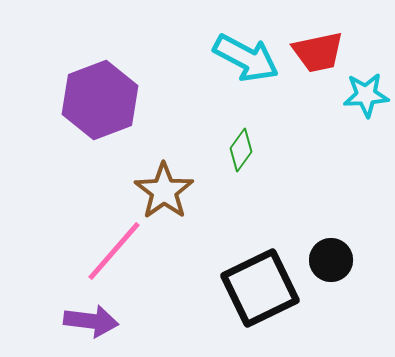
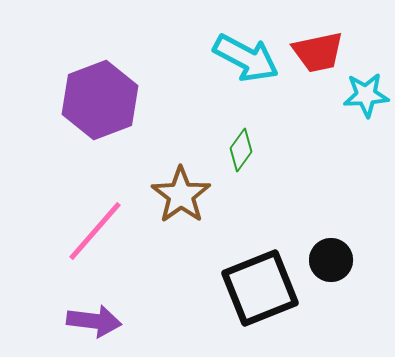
brown star: moved 17 px right, 4 px down
pink line: moved 19 px left, 20 px up
black square: rotated 4 degrees clockwise
purple arrow: moved 3 px right
